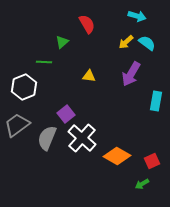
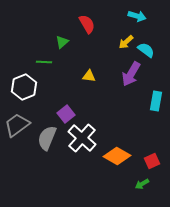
cyan semicircle: moved 1 px left, 7 px down
